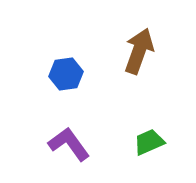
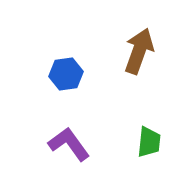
green trapezoid: rotated 120 degrees clockwise
